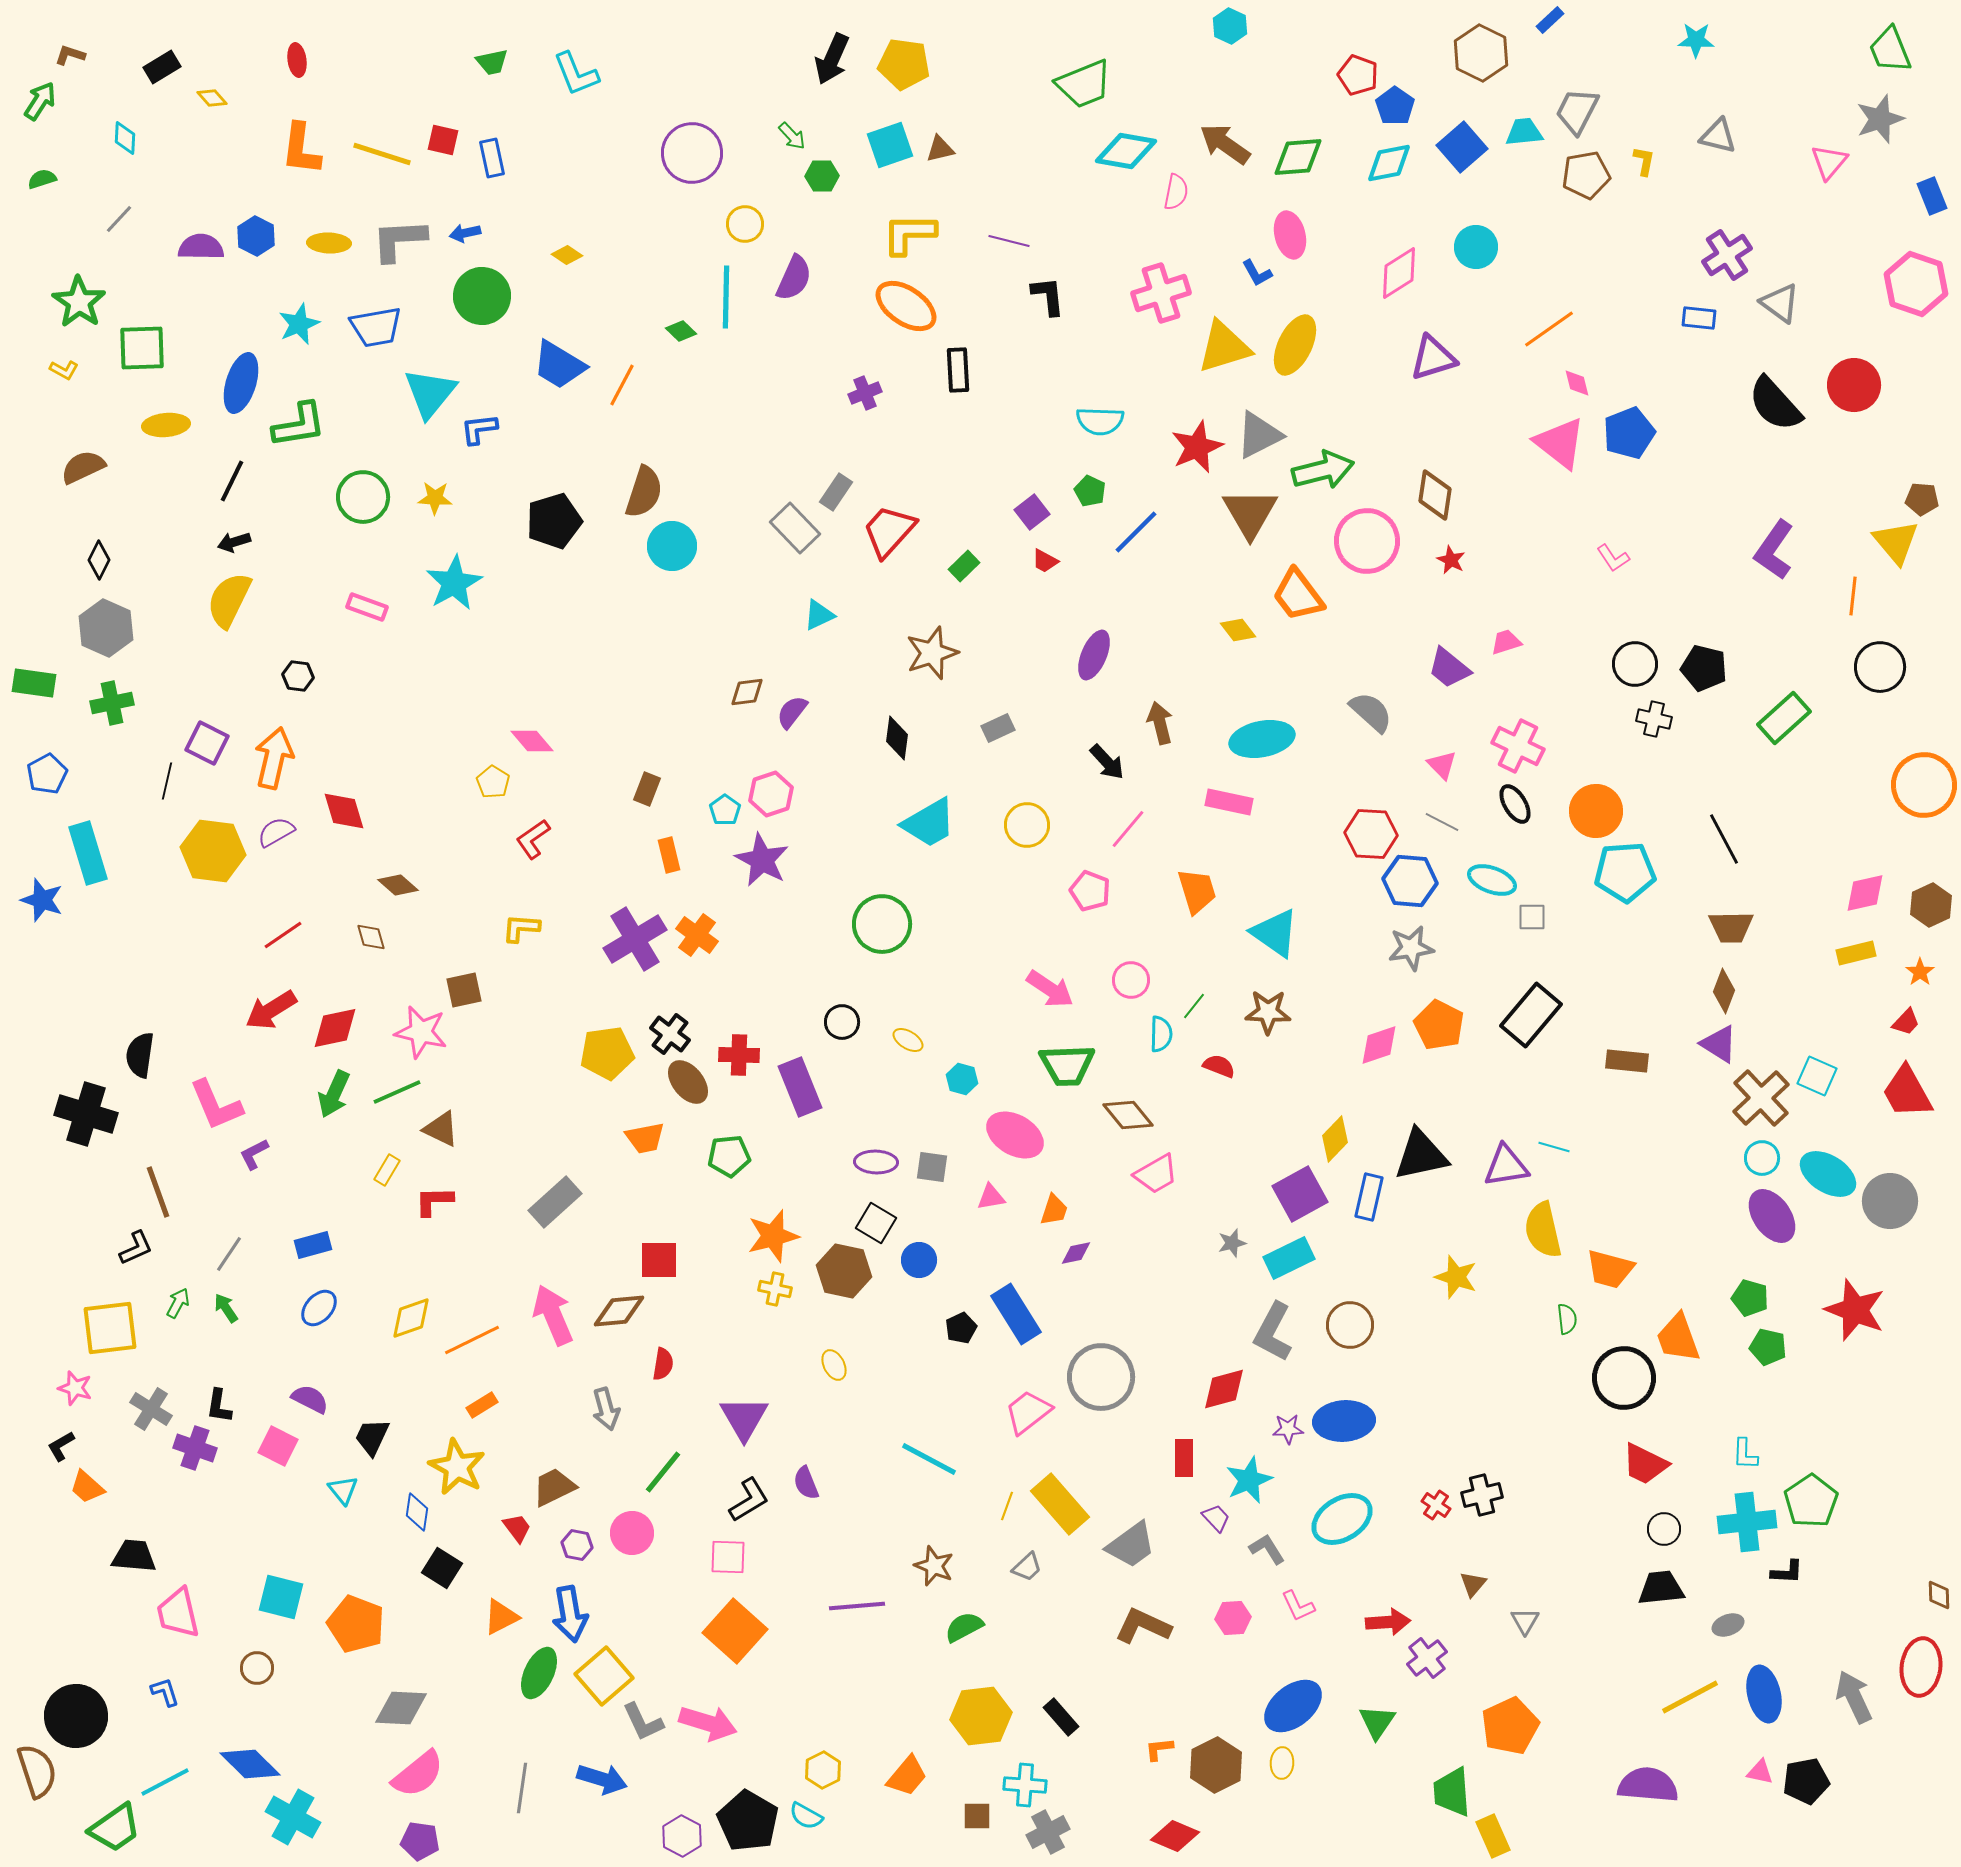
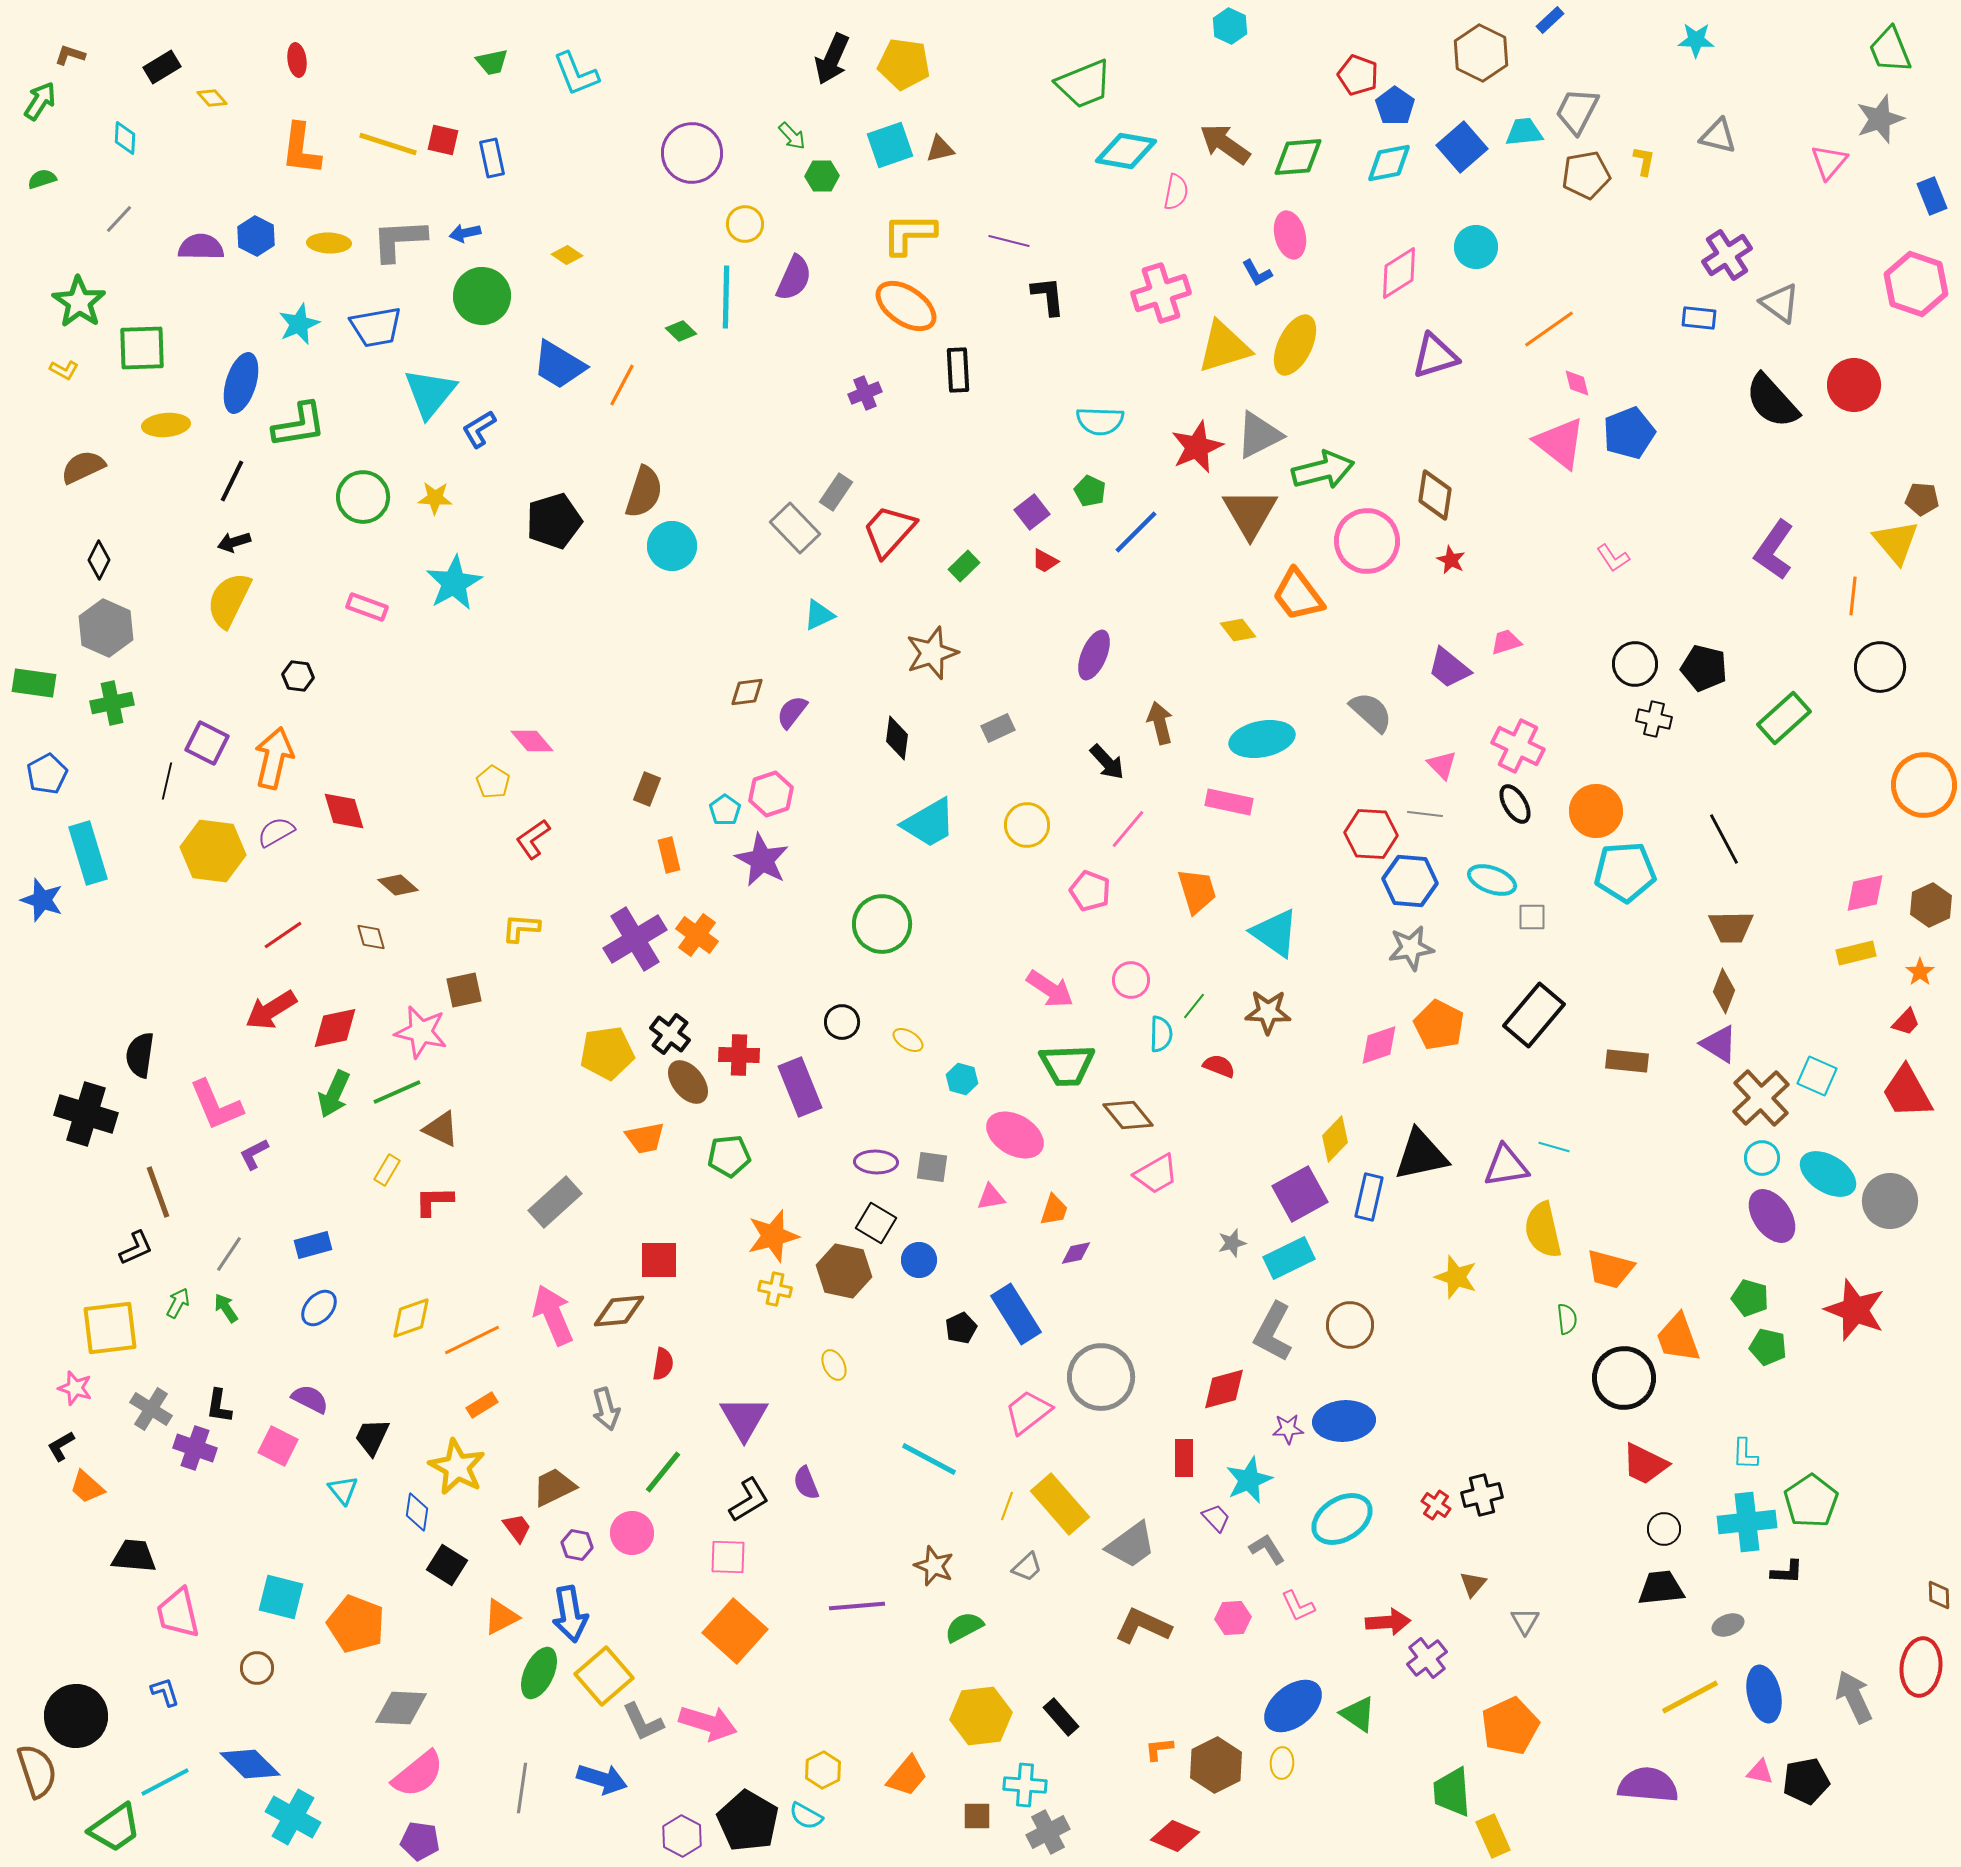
yellow line at (382, 154): moved 6 px right, 10 px up
purple triangle at (1433, 358): moved 2 px right, 2 px up
black semicircle at (1775, 404): moved 3 px left, 3 px up
blue L-shape at (479, 429): rotated 24 degrees counterclockwise
gray line at (1442, 822): moved 17 px left, 8 px up; rotated 20 degrees counterclockwise
black rectangle at (1531, 1015): moved 3 px right
black square at (442, 1568): moved 5 px right, 3 px up
green triangle at (1377, 1722): moved 19 px left, 8 px up; rotated 30 degrees counterclockwise
